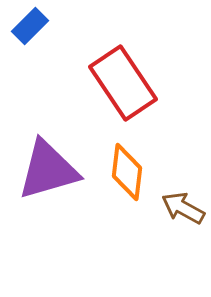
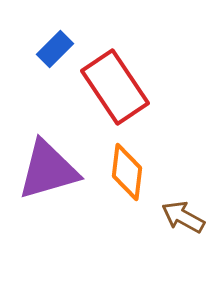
blue rectangle: moved 25 px right, 23 px down
red rectangle: moved 8 px left, 4 px down
brown arrow: moved 9 px down
